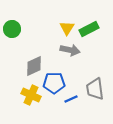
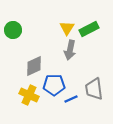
green circle: moved 1 px right, 1 px down
gray arrow: rotated 90 degrees clockwise
blue pentagon: moved 2 px down
gray trapezoid: moved 1 px left
yellow cross: moved 2 px left
